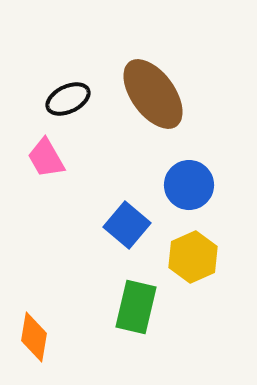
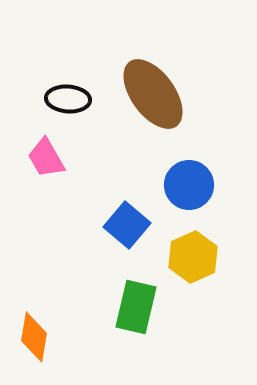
black ellipse: rotated 30 degrees clockwise
